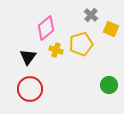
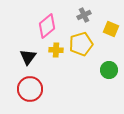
gray cross: moved 7 px left; rotated 24 degrees clockwise
pink diamond: moved 1 px right, 2 px up
yellow cross: rotated 16 degrees counterclockwise
green circle: moved 15 px up
